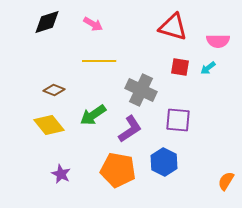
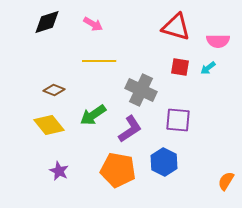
red triangle: moved 3 px right
purple star: moved 2 px left, 3 px up
